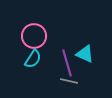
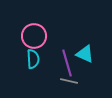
cyan semicircle: rotated 36 degrees counterclockwise
